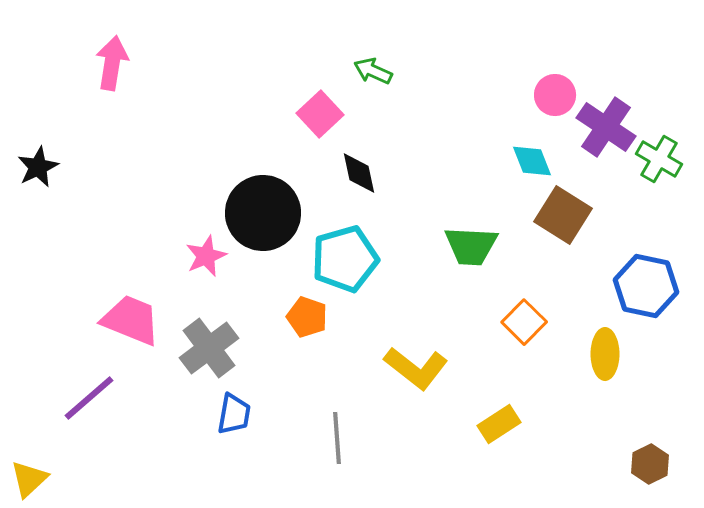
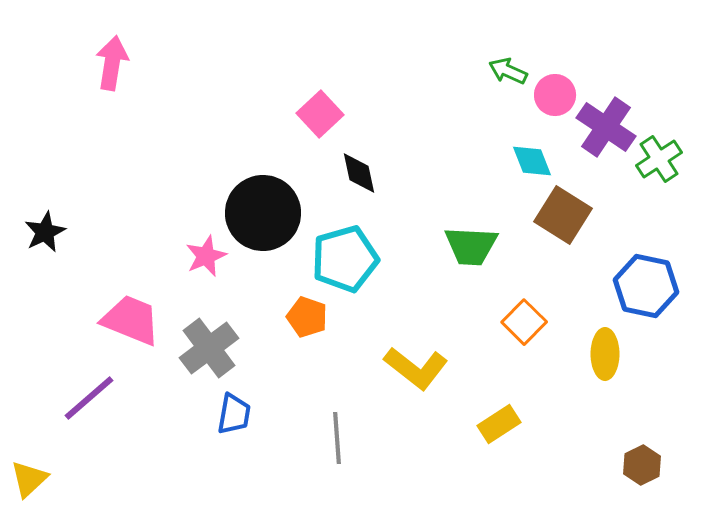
green arrow: moved 135 px right
green cross: rotated 27 degrees clockwise
black star: moved 7 px right, 65 px down
brown hexagon: moved 8 px left, 1 px down
